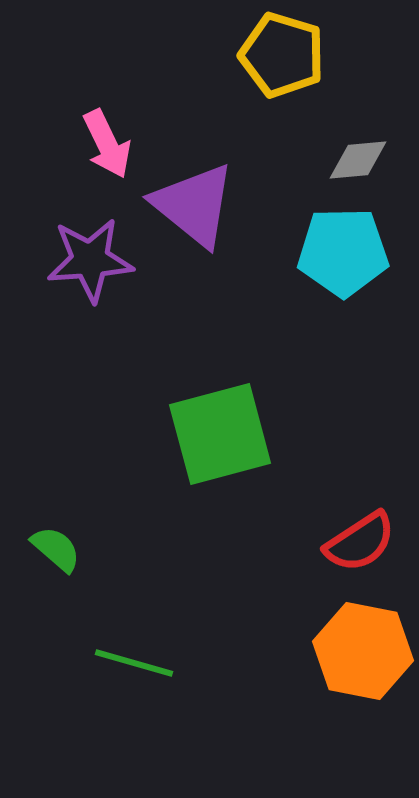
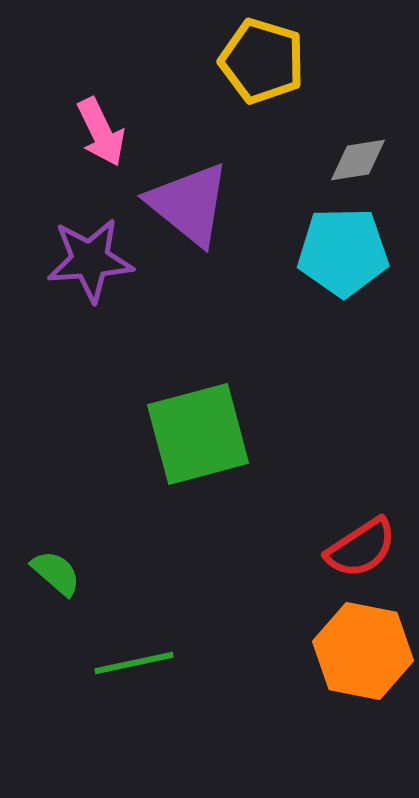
yellow pentagon: moved 20 px left, 6 px down
pink arrow: moved 6 px left, 12 px up
gray diamond: rotated 4 degrees counterclockwise
purple triangle: moved 5 px left, 1 px up
green square: moved 22 px left
red semicircle: moved 1 px right, 6 px down
green semicircle: moved 24 px down
green line: rotated 28 degrees counterclockwise
